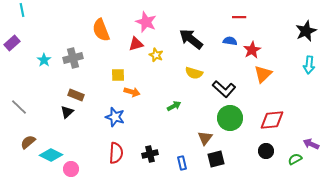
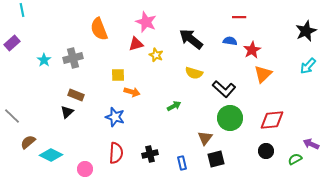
orange semicircle: moved 2 px left, 1 px up
cyan arrow: moved 1 px left, 1 px down; rotated 36 degrees clockwise
gray line: moved 7 px left, 9 px down
pink circle: moved 14 px right
